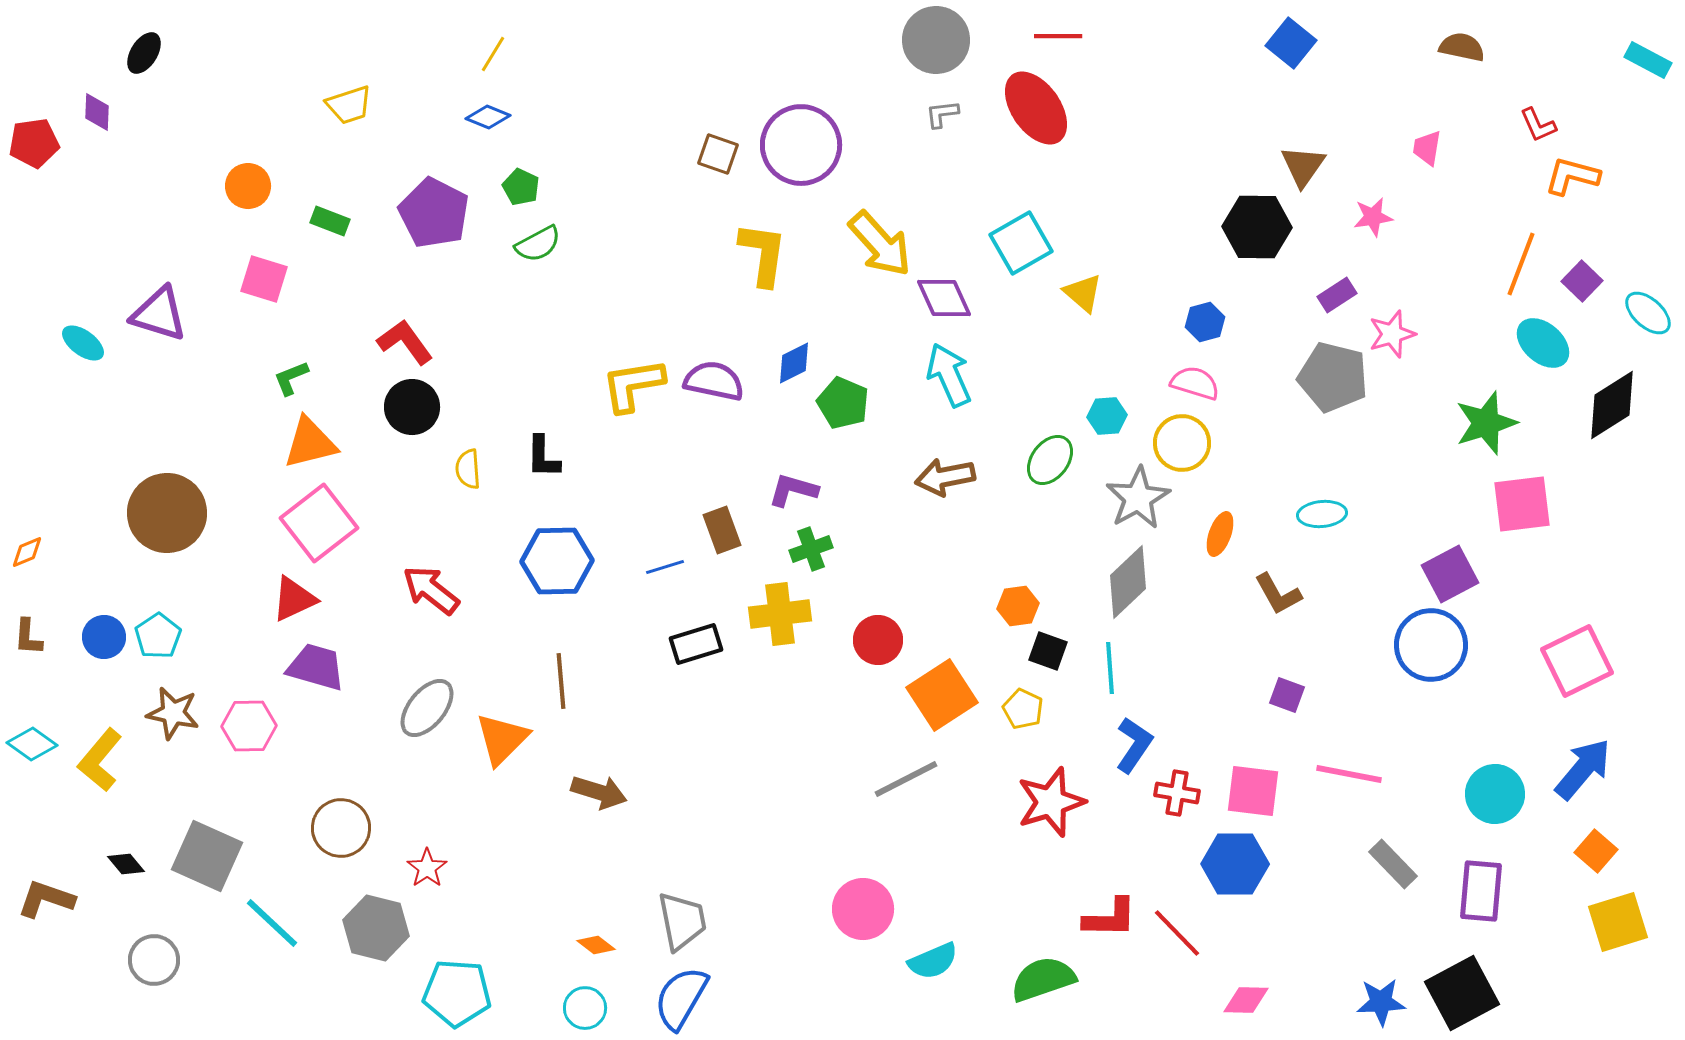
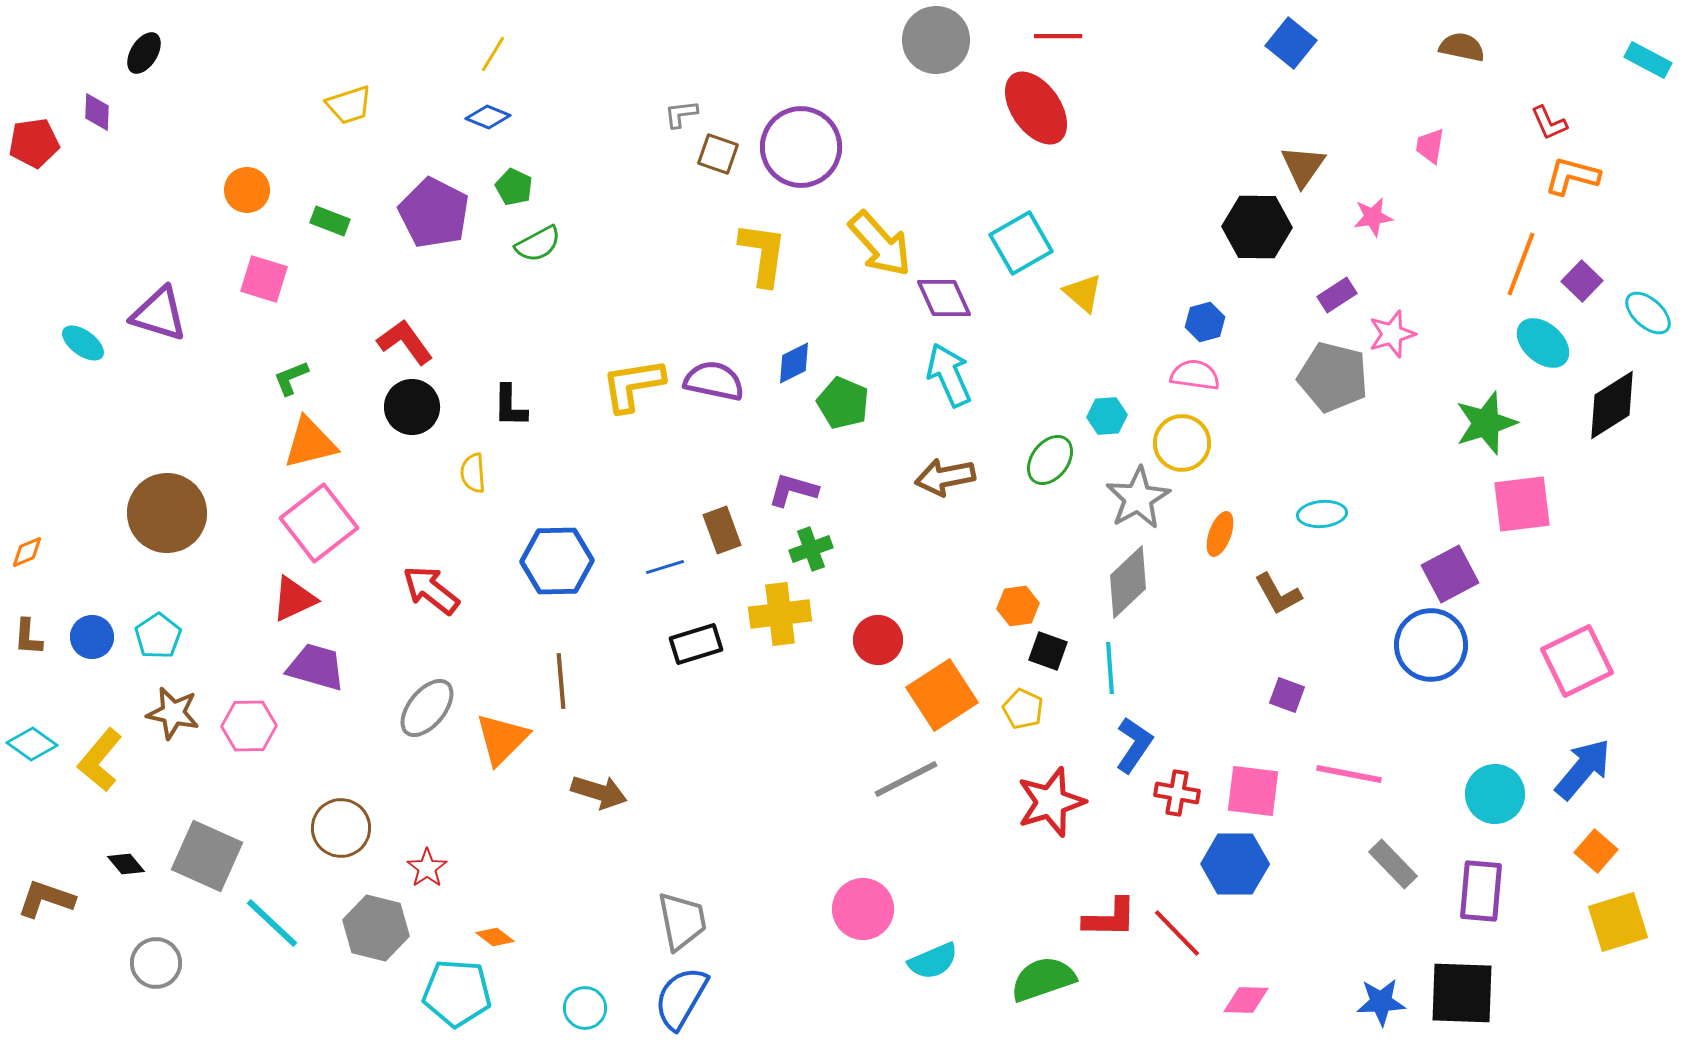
gray L-shape at (942, 114): moved 261 px left
red L-shape at (1538, 125): moved 11 px right, 2 px up
purple circle at (801, 145): moved 2 px down
pink trapezoid at (1427, 148): moved 3 px right, 2 px up
orange circle at (248, 186): moved 1 px left, 4 px down
green pentagon at (521, 187): moved 7 px left
pink semicircle at (1195, 383): moved 8 px up; rotated 9 degrees counterclockwise
black L-shape at (543, 457): moved 33 px left, 51 px up
yellow semicircle at (468, 469): moved 5 px right, 4 px down
blue circle at (104, 637): moved 12 px left
orange diamond at (596, 945): moved 101 px left, 8 px up
gray circle at (154, 960): moved 2 px right, 3 px down
black square at (1462, 993): rotated 30 degrees clockwise
